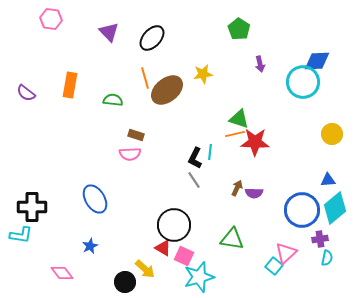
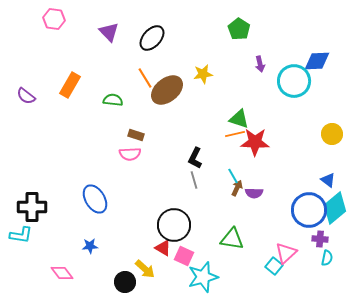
pink hexagon at (51, 19): moved 3 px right
orange line at (145, 78): rotated 15 degrees counterclockwise
cyan circle at (303, 82): moved 9 px left, 1 px up
orange rectangle at (70, 85): rotated 20 degrees clockwise
purple semicircle at (26, 93): moved 3 px down
cyan line at (210, 152): moved 23 px right, 24 px down; rotated 35 degrees counterclockwise
gray line at (194, 180): rotated 18 degrees clockwise
blue triangle at (328, 180): rotated 42 degrees clockwise
blue circle at (302, 210): moved 7 px right
purple cross at (320, 239): rotated 14 degrees clockwise
blue star at (90, 246): rotated 21 degrees clockwise
cyan star at (199, 277): moved 4 px right
